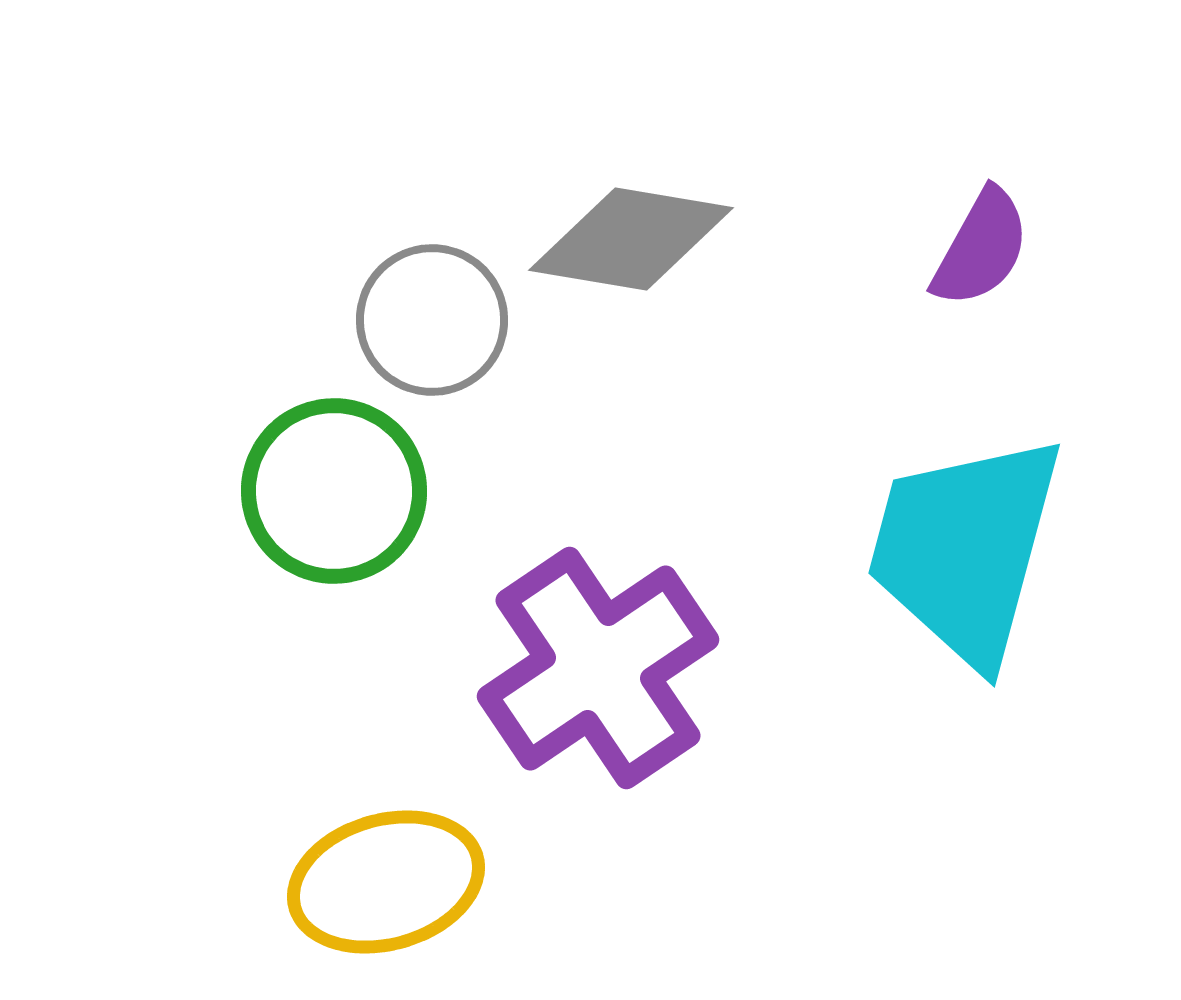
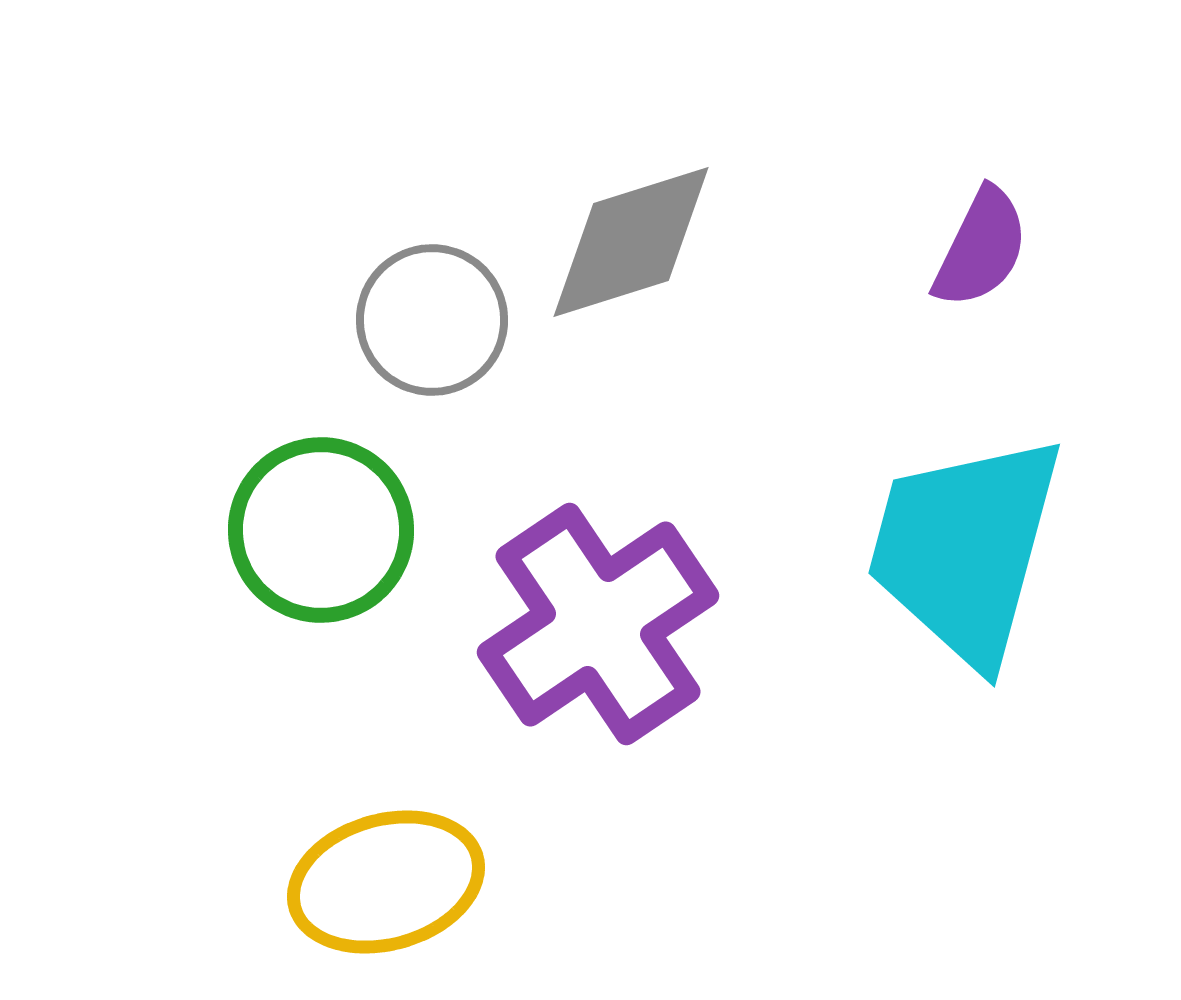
gray diamond: moved 3 px down; rotated 27 degrees counterclockwise
purple semicircle: rotated 3 degrees counterclockwise
green circle: moved 13 px left, 39 px down
purple cross: moved 44 px up
